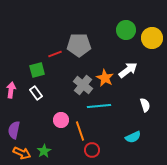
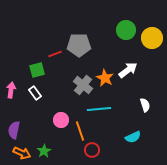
white rectangle: moved 1 px left
cyan line: moved 3 px down
